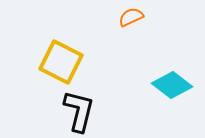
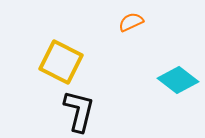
orange semicircle: moved 5 px down
cyan diamond: moved 6 px right, 5 px up
